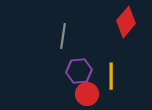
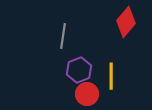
purple hexagon: moved 1 px up; rotated 15 degrees counterclockwise
